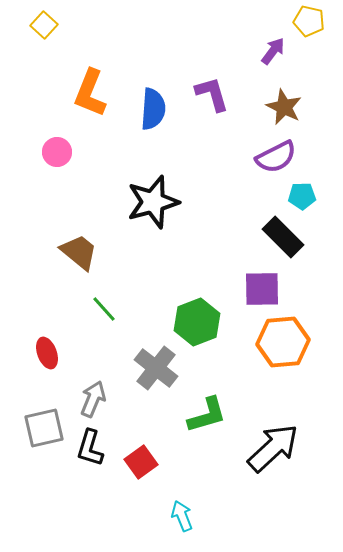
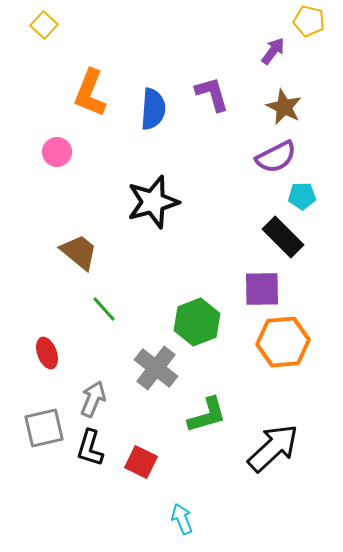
red square: rotated 28 degrees counterclockwise
cyan arrow: moved 3 px down
